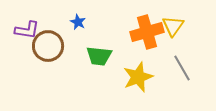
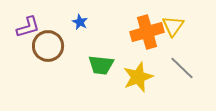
blue star: moved 2 px right
purple L-shape: moved 1 px right, 3 px up; rotated 25 degrees counterclockwise
green trapezoid: moved 2 px right, 9 px down
gray line: rotated 16 degrees counterclockwise
